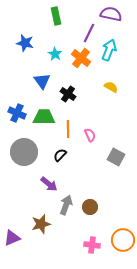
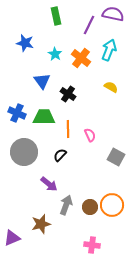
purple semicircle: moved 2 px right
purple line: moved 8 px up
orange circle: moved 11 px left, 35 px up
